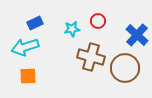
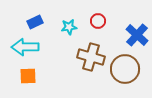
blue rectangle: moved 1 px up
cyan star: moved 3 px left, 2 px up
cyan arrow: rotated 16 degrees clockwise
brown circle: moved 1 px down
